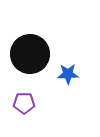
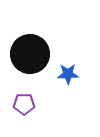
purple pentagon: moved 1 px down
